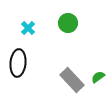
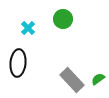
green circle: moved 5 px left, 4 px up
green semicircle: moved 2 px down
